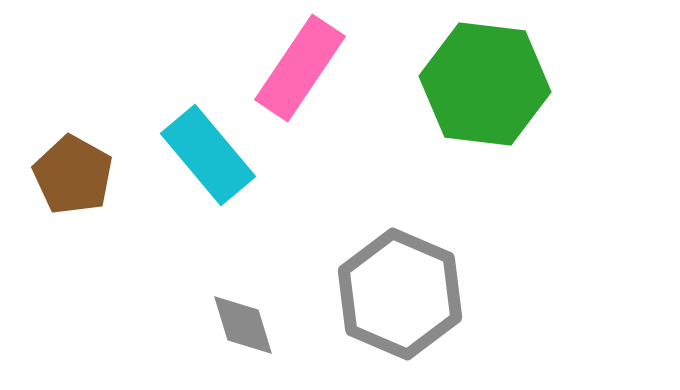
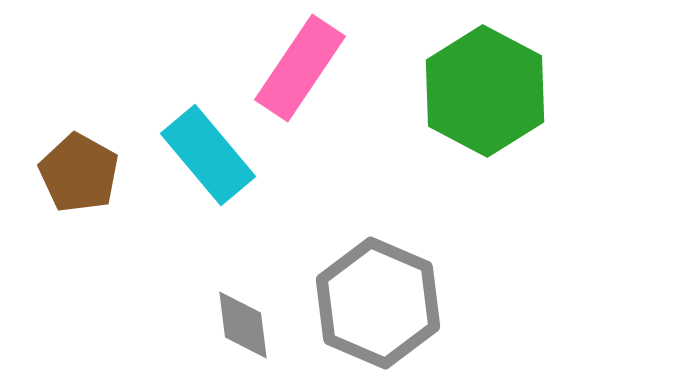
green hexagon: moved 7 px down; rotated 21 degrees clockwise
brown pentagon: moved 6 px right, 2 px up
gray hexagon: moved 22 px left, 9 px down
gray diamond: rotated 10 degrees clockwise
